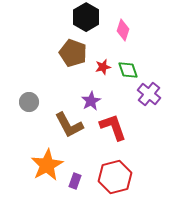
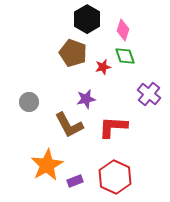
black hexagon: moved 1 px right, 2 px down
green diamond: moved 3 px left, 14 px up
purple star: moved 5 px left, 2 px up; rotated 18 degrees clockwise
red L-shape: rotated 68 degrees counterclockwise
red hexagon: rotated 20 degrees counterclockwise
purple rectangle: rotated 49 degrees clockwise
